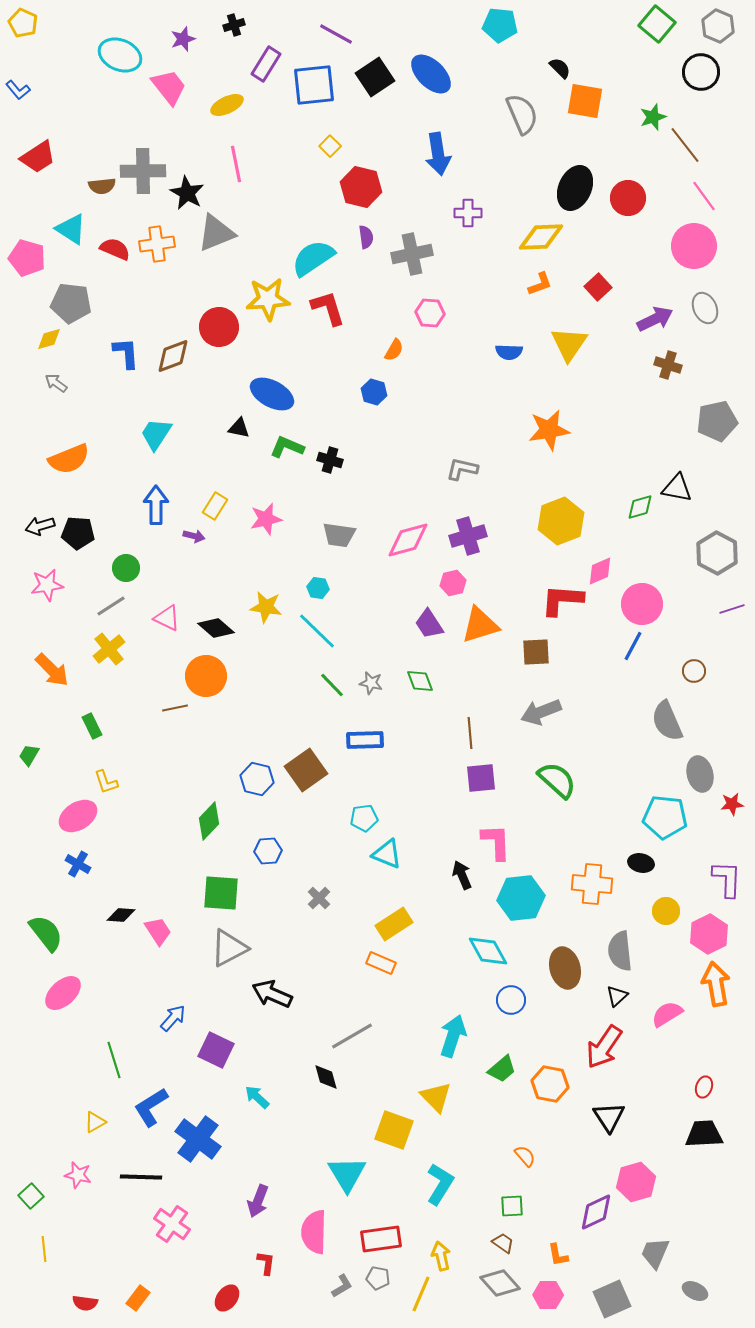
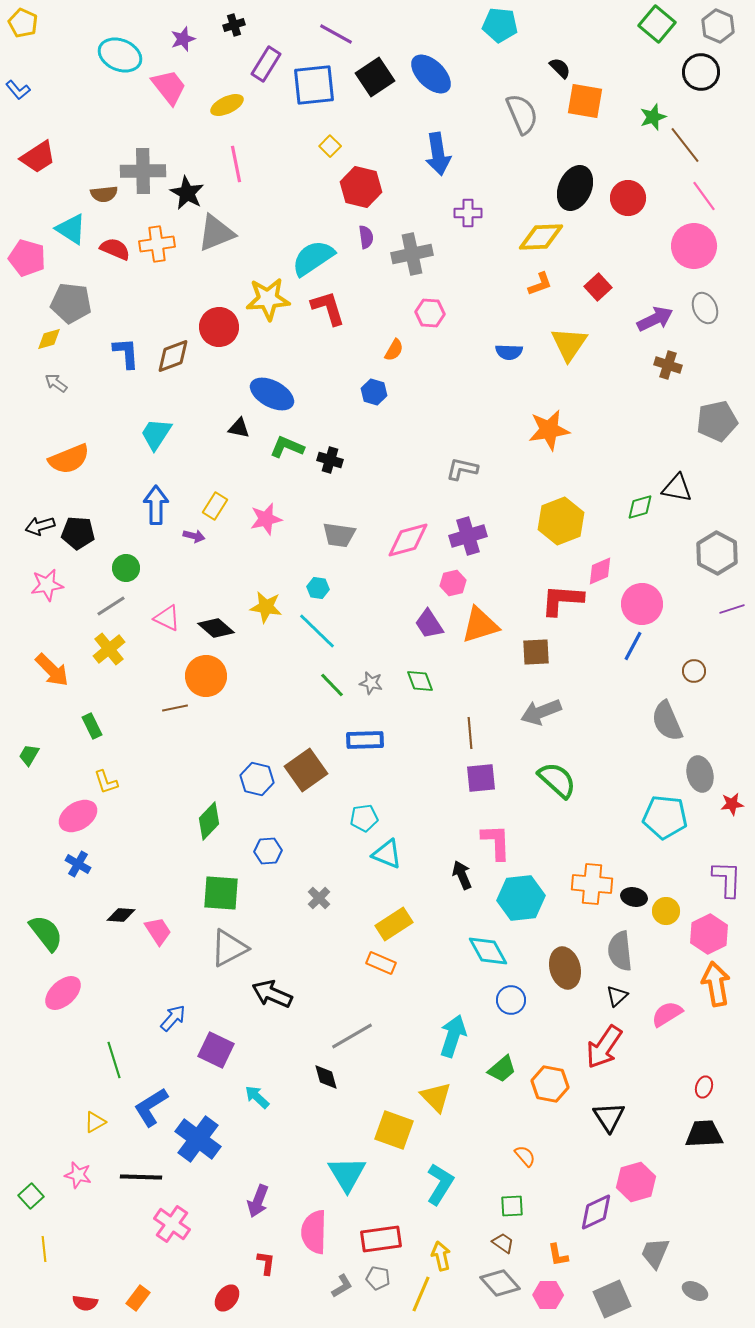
brown semicircle at (102, 186): moved 2 px right, 8 px down
black ellipse at (641, 863): moved 7 px left, 34 px down
